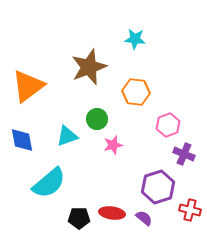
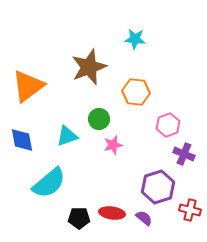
green circle: moved 2 px right
